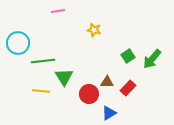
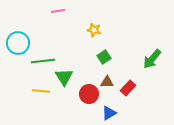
green square: moved 24 px left, 1 px down
